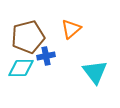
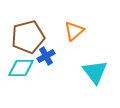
orange triangle: moved 3 px right, 2 px down
blue cross: rotated 18 degrees counterclockwise
